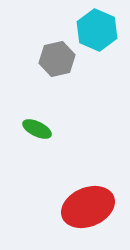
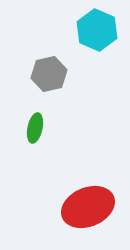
gray hexagon: moved 8 px left, 15 px down
green ellipse: moved 2 px left, 1 px up; rotated 76 degrees clockwise
